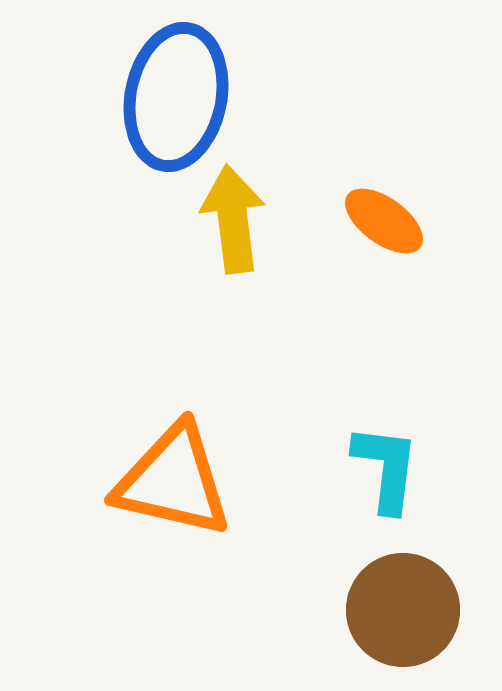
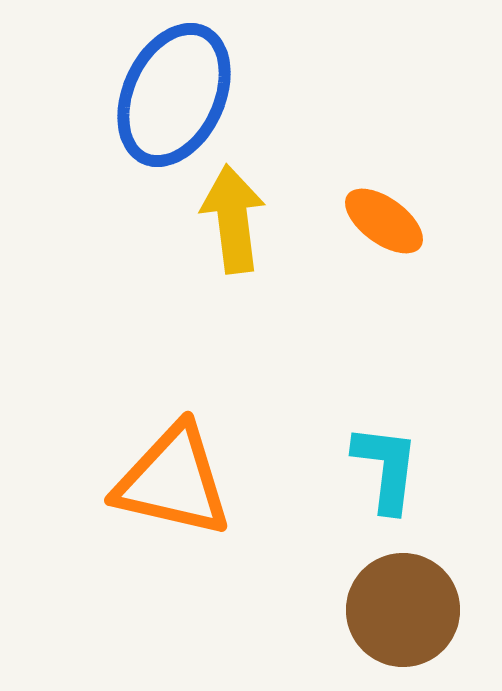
blue ellipse: moved 2 px left, 2 px up; rotated 14 degrees clockwise
